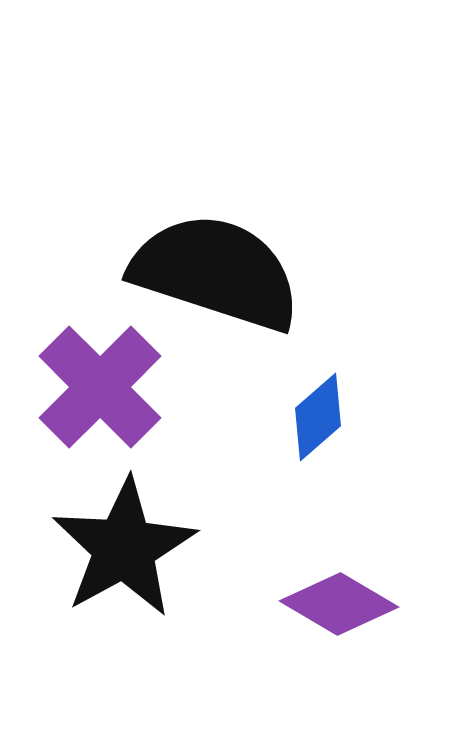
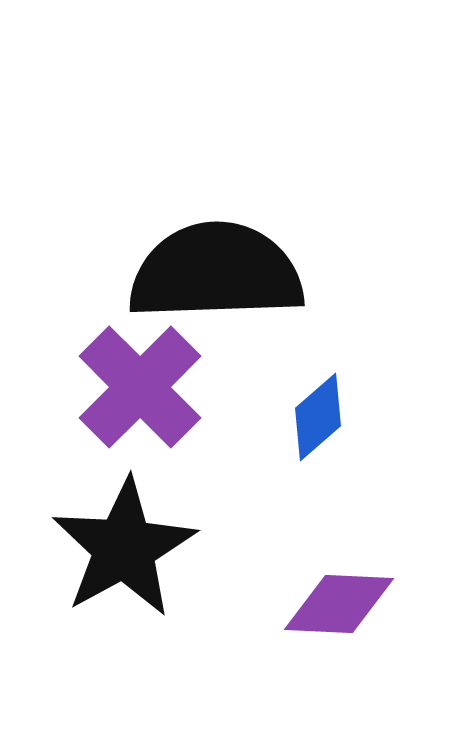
black semicircle: rotated 20 degrees counterclockwise
purple cross: moved 40 px right
purple diamond: rotated 28 degrees counterclockwise
